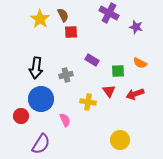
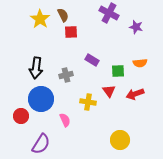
orange semicircle: rotated 32 degrees counterclockwise
